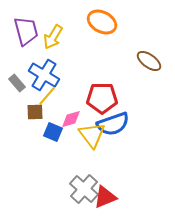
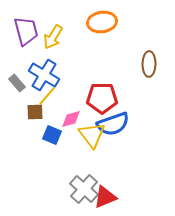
orange ellipse: rotated 36 degrees counterclockwise
brown ellipse: moved 3 px down; rotated 55 degrees clockwise
blue square: moved 1 px left, 3 px down
